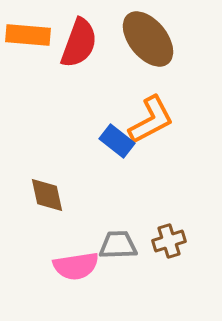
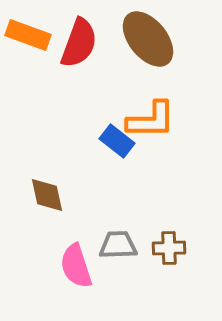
orange rectangle: rotated 15 degrees clockwise
orange L-shape: rotated 28 degrees clockwise
brown cross: moved 7 px down; rotated 16 degrees clockwise
pink semicircle: rotated 81 degrees clockwise
